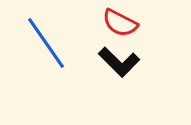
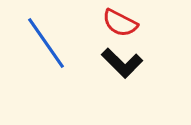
black L-shape: moved 3 px right, 1 px down
